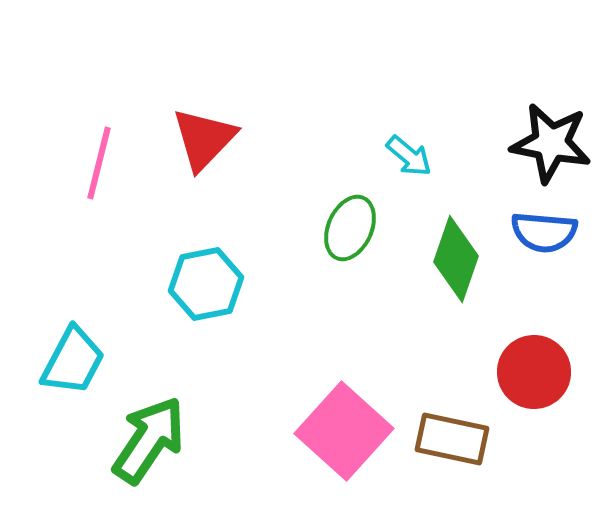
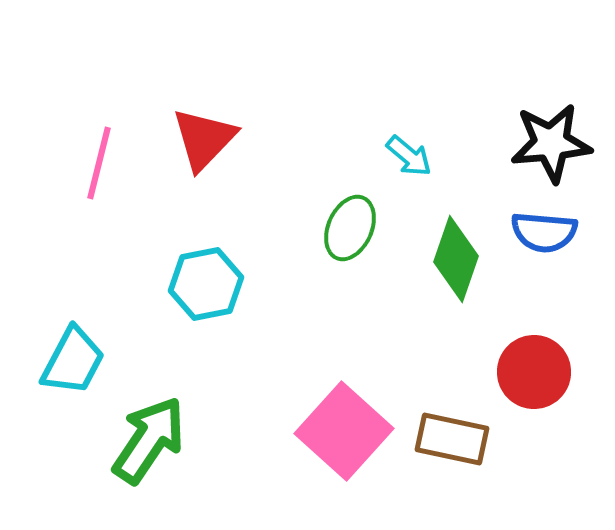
black star: rotated 16 degrees counterclockwise
